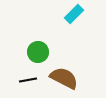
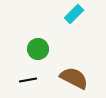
green circle: moved 3 px up
brown semicircle: moved 10 px right
